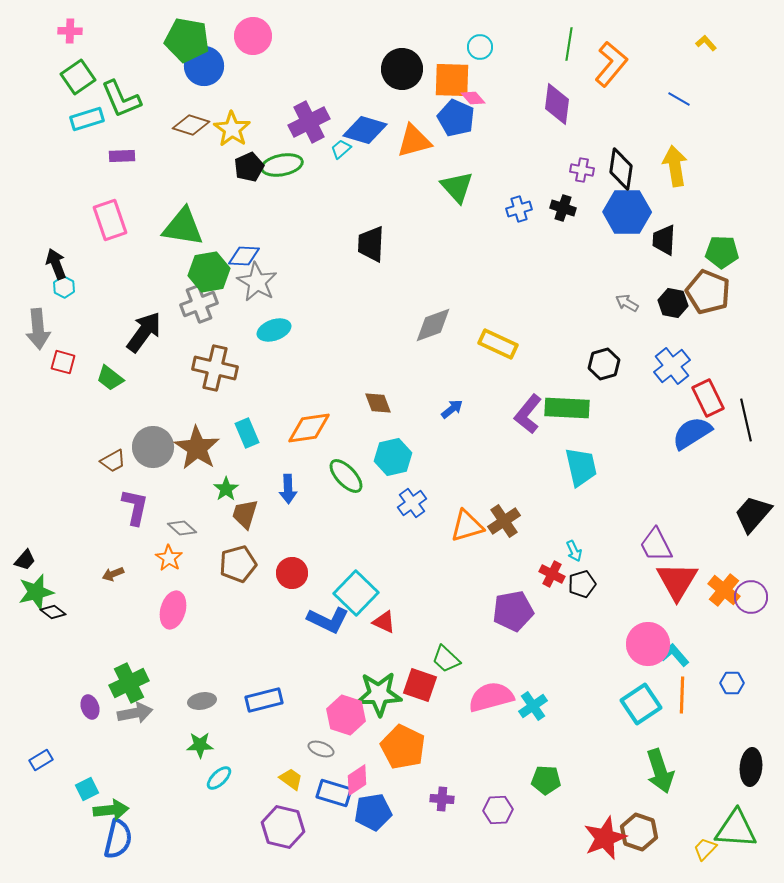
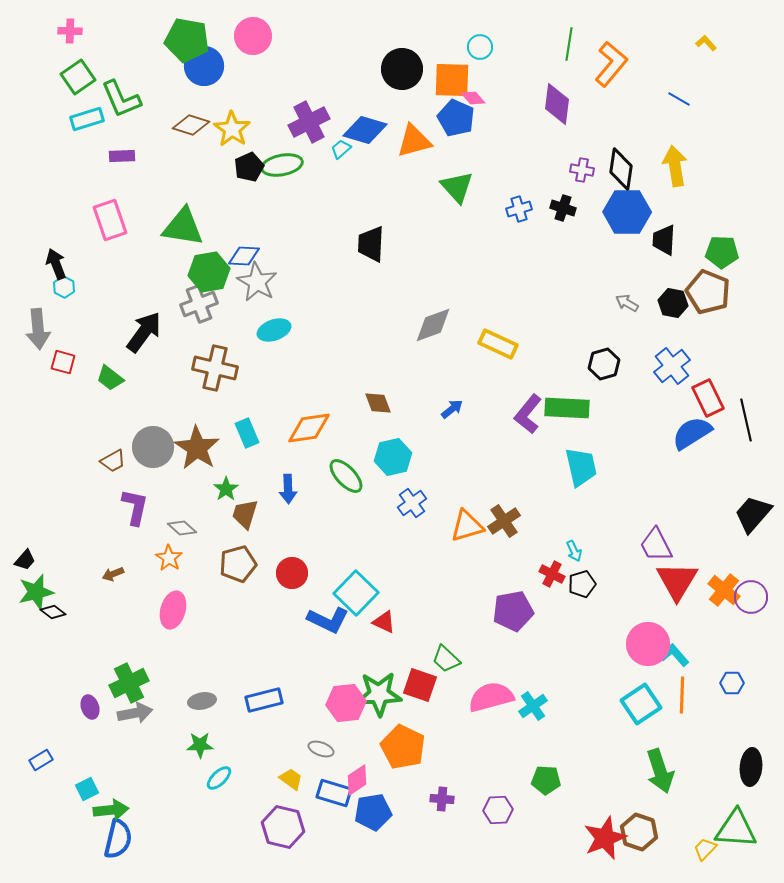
pink hexagon at (346, 715): moved 12 px up; rotated 24 degrees counterclockwise
